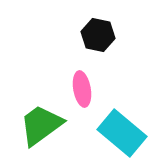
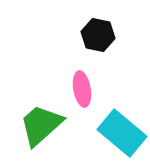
green trapezoid: rotated 6 degrees counterclockwise
